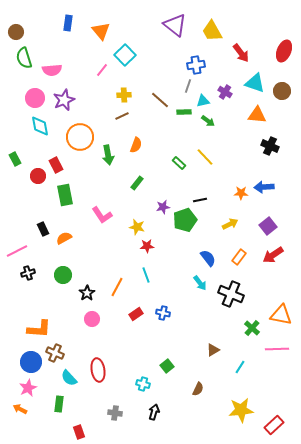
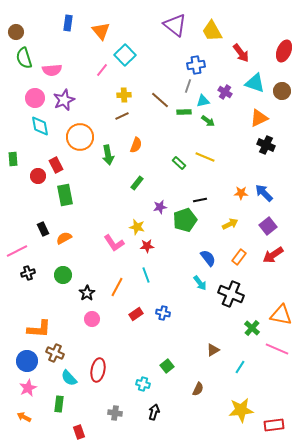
orange triangle at (257, 115): moved 2 px right, 3 px down; rotated 30 degrees counterclockwise
black cross at (270, 146): moved 4 px left, 1 px up
yellow line at (205, 157): rotated 24 degrees counterclockwise
green rectangle at (15, 159): moved 2 px left; rotated 24 degrees clockwise
blue arrow at (264, 187): moved 6 px down; rotated 48 degrees clockwise
purple star at (163, 207): moved 3 px left
pink L-shape at (102, 215): moved 12 px right, 28 px down
pink line at (277, 349): rotated 25 degrees clockwise
blue circle at (31, 362): moved 4 px left, 1 px up
red ellipse at (98, 370): rotated 20 degrees clockwise
orange arrow at (20, 409): moved 4 px right, 8 px down
red rectangle at (274, 425): rotated 36 degrees clockwise
